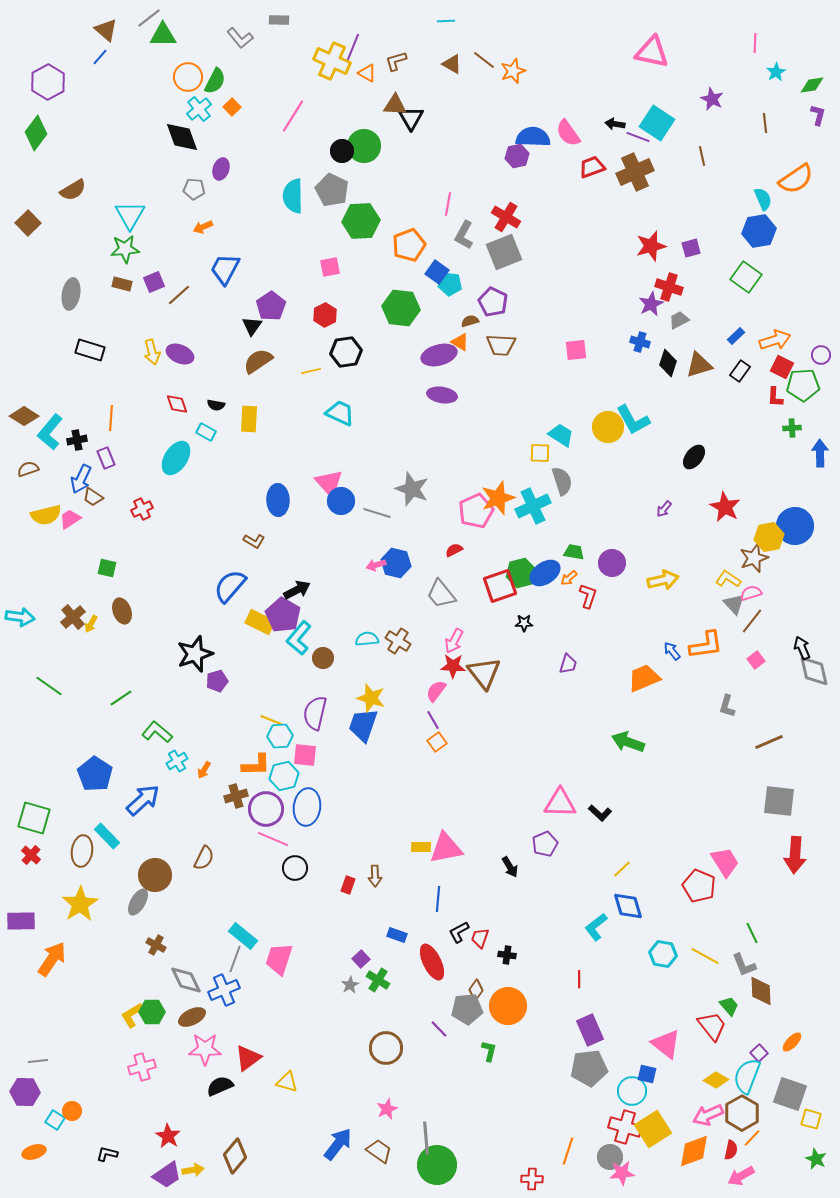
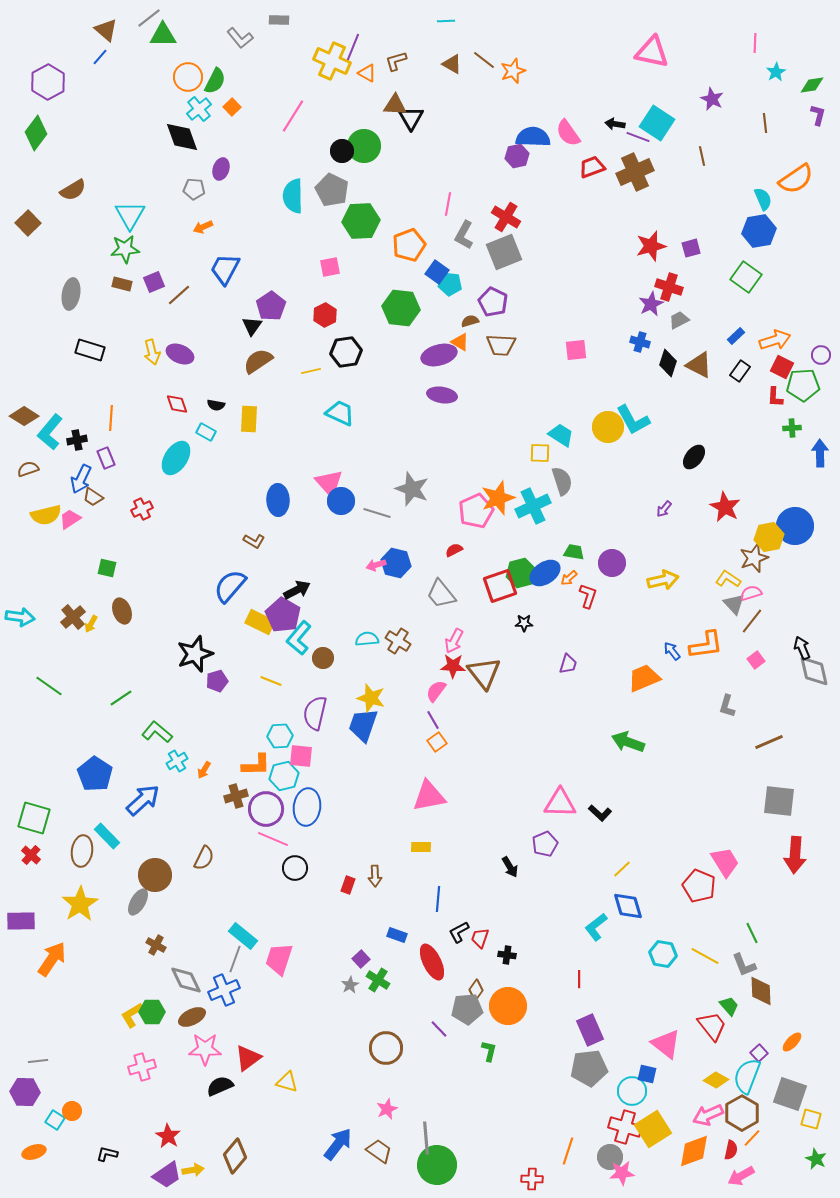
brown triangle at (699, 365): rotated 44 degrees clockwise
yellow line at (271, 720): moved 39 px up
pink square at (305, 755): moved 4 px left, 1 px down
pink triangle at (446, 848): moved 17 px left, 52 px up
